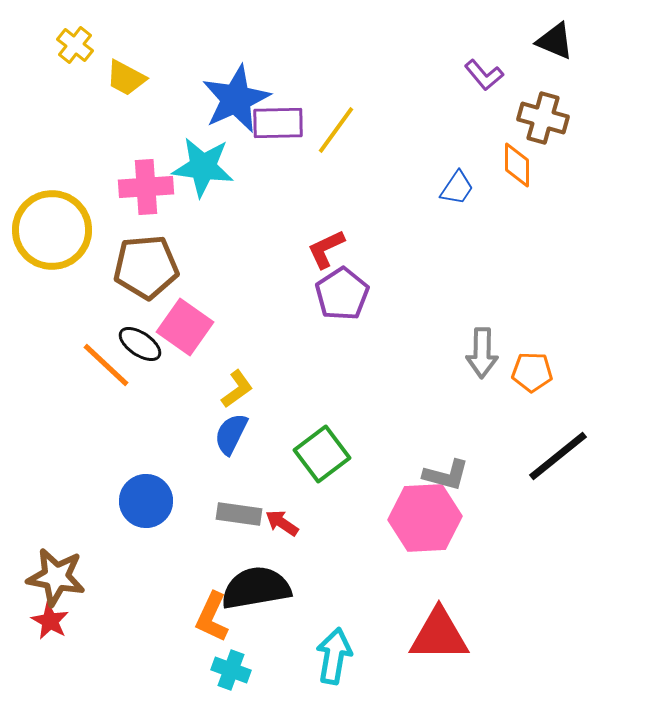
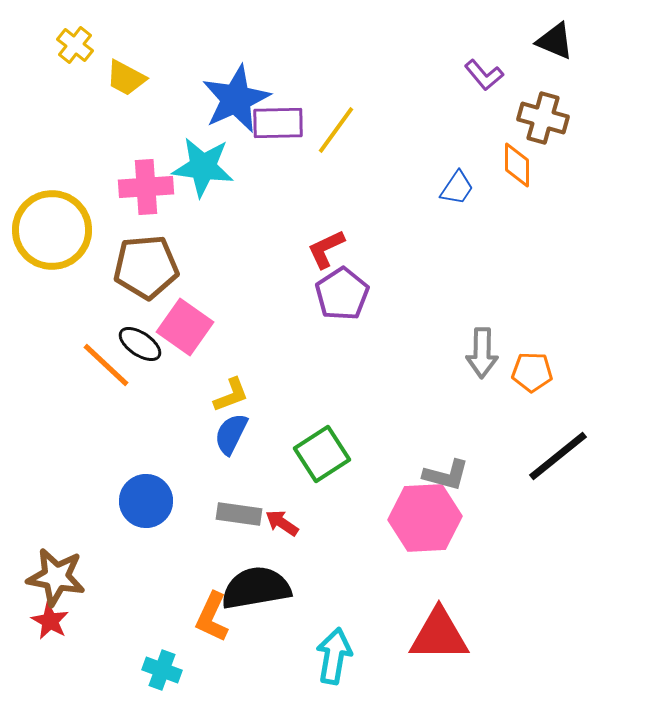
yellow L-shape: moved 6 px left, 6 px down; rotated 15 degrees clockwise
green square: rotated 4 degrees clockwise
cyan cross: moved 69 px left
